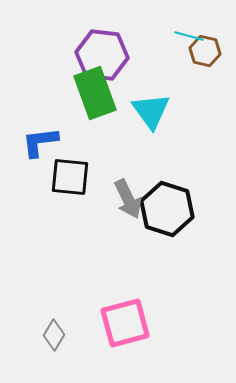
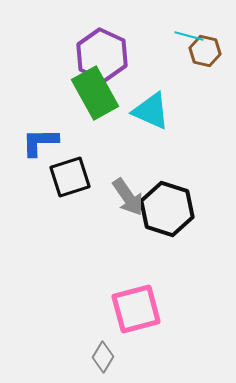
purple hexagon: rotated 18 degrees clockwise
green rectangle: rotated 9 degrees counterclockwise
cyan triangle: rotated 30 degrees counterclockwise
blue L-shape: rotated 6 degrees clockwise
black square: rotated 24 degrees counterclockwise
gray arrow: moved 2 px up; rotated 9 degrees counterclockwise
pink square: moved 11 px right, 14 px up
gray diamond: moved 49 px right, 22 px down
